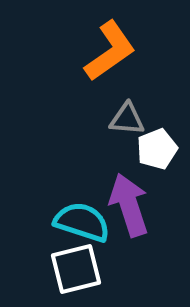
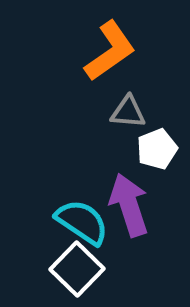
gray triangle: moved 1 px right, 7 px up
cyan semicircle: rotated 16 degrees clockwise
white square: moved 1 px right; rotated 32 degrees counterclockwise
